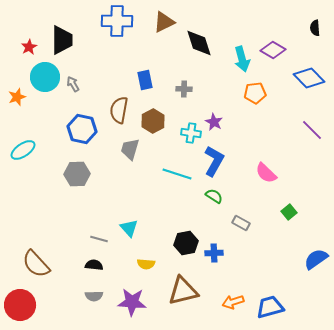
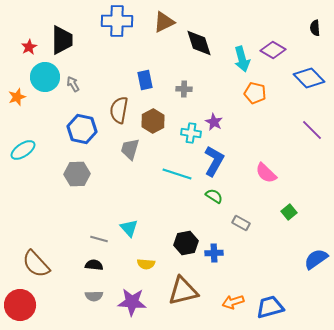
orange pentagon at (255, 93): rotated 20 degrees clockwise
